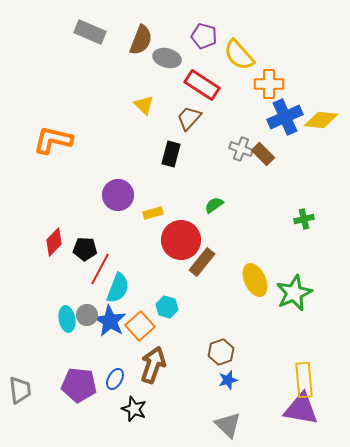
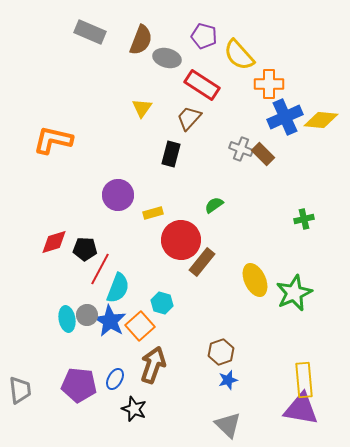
yellow triangle at (144, 105): moved 2 px left, 3 px down; rotated 20 degrees clockwise
red diamond at (54, 242): rotated 28 degrees clockwise
cyan hexagon at (167, 307): moved 5 px left, 4 px up
